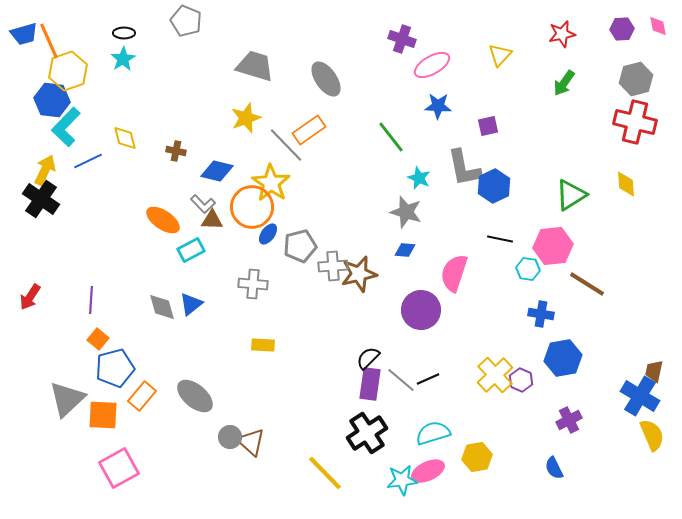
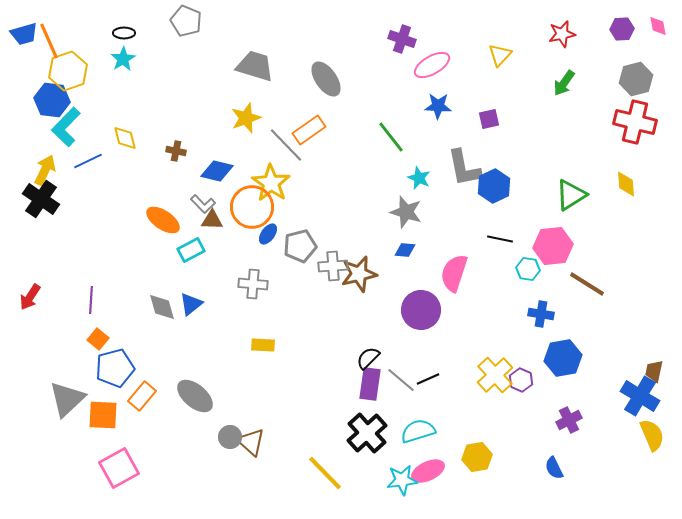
purple square at (488, 126): moved 1 px right, 7 px up
black cross at (367, 433): rotated 9 degrees counterclockwise
cyan semicircle at (433, 433): moved 15 px left, 2 px up
